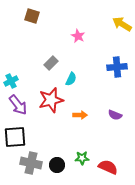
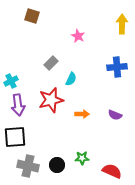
yellow arrow: rotated 60 degrees clockwise
purple arrow: rotated 30 degrees clockwise
orange arrow: moved 2 px right, 1 px up
gray cross: moved 3 px left, 3 px down
red semicircle: moved 4 px right, 4 px down
